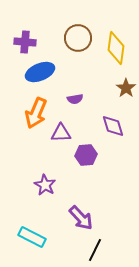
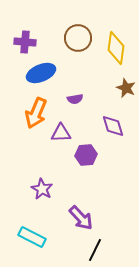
blue ellipse: moved 1 px right, 1 px down
brown star: rotated 12 degrees counterclockwise
purple star: moved 3 px left, 4 px down
